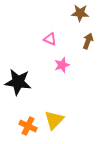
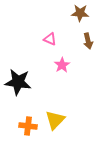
brown arrow: rotated 147 degrees clockwise
pink star: rotated 14 degrees counterclockwise
yellow triangle: moved 1 px right
orange cross: rotated 18 degrees counterclockwise
